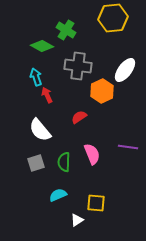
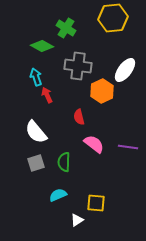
green cross: moved 2 px up
red semicircle: rotated 70 degrees counterclockwise
white semicircle: moved 4 px left, 2 px down
pink semicircle: moved 2 px right, 10 px up; rotated 30 degrees counterclockwise
